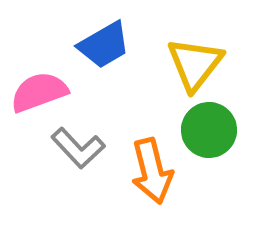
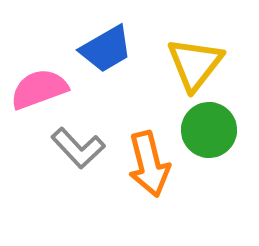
blue trapezoid: moved 2 px right, 4 px down
pink semicircle: moved 3 px up
orange arrow: moved 3 px left, 7 px up
